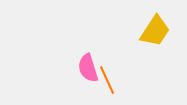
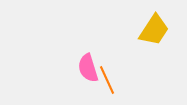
yellow trapezoid: moved 1 px left, 1 px up
